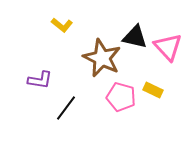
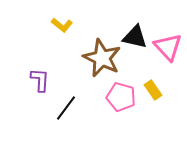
purple L-shape: rotated 95 degrees counterclockwise
yellow rectangle: rotated 30 degrees clockwise
